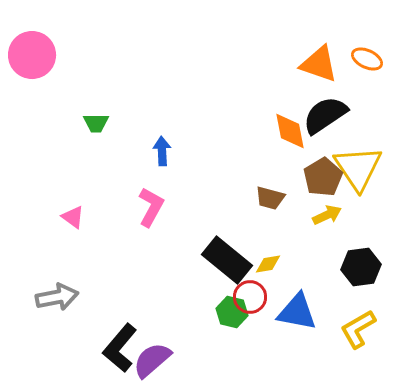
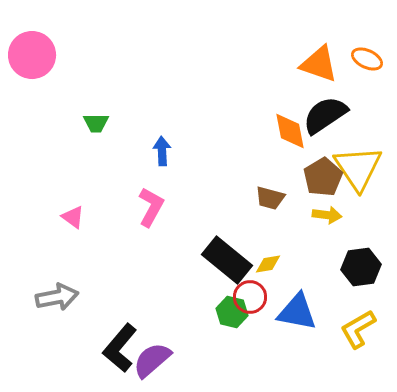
yellow arrow: rotated 32 degrees clockwise
